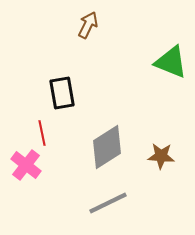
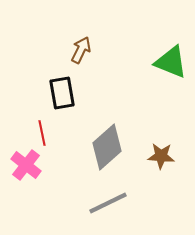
brown arrow: moved 7 px left, 25 px down
gray diamond: rotated 9 degrees counterclockwise
